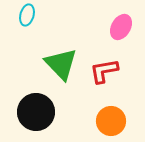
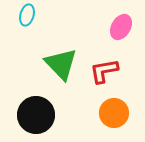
black circle: moved 3 px down
orange circle: moved 3 px right, 8 px up
